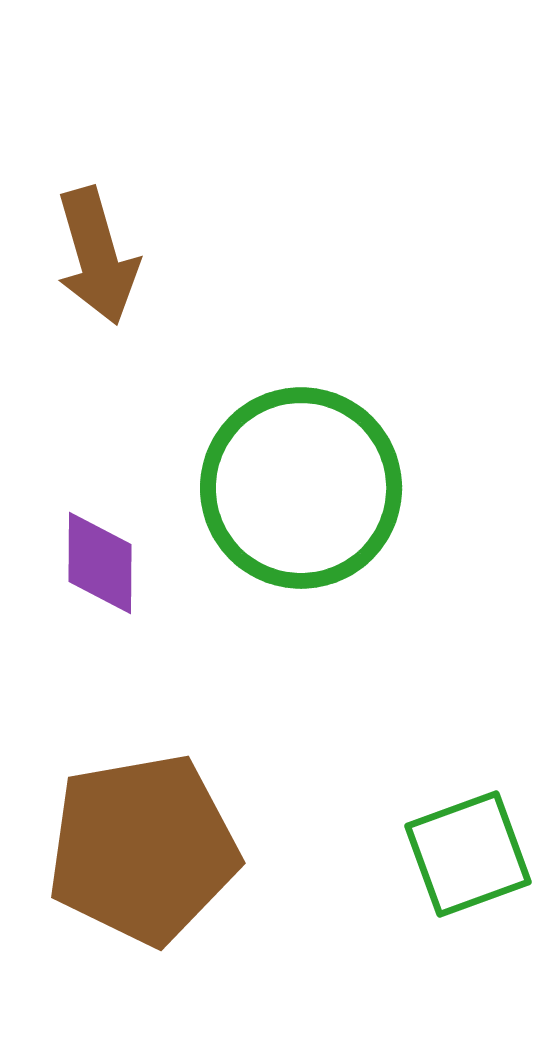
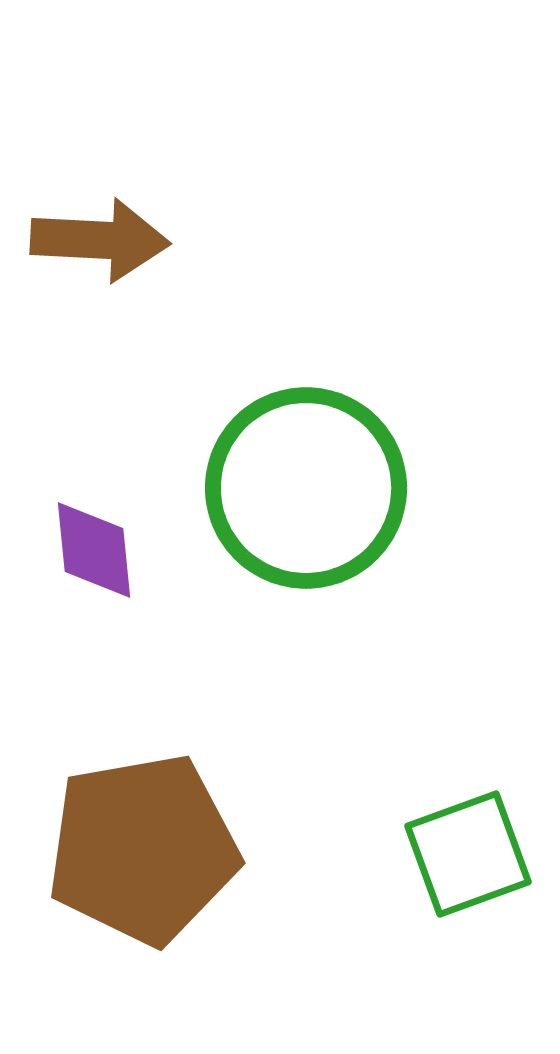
brown arrow: moved 3 px right, 16 px up; rotated 71 degrees counterclockwise
green circle: moved 5 px right
purple diamond: moved 6 px left, 13 px up; rotated 6 degrees counterclockwise
